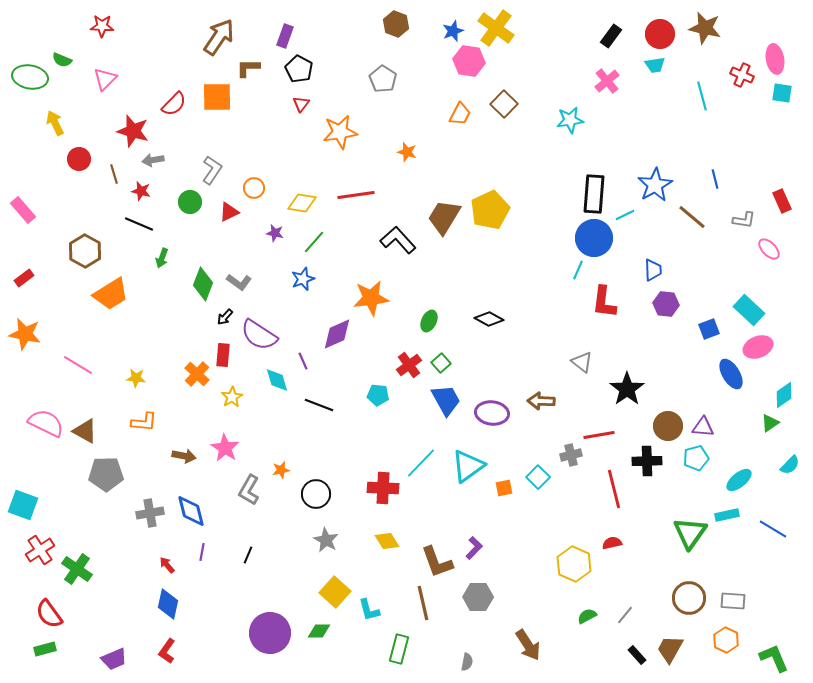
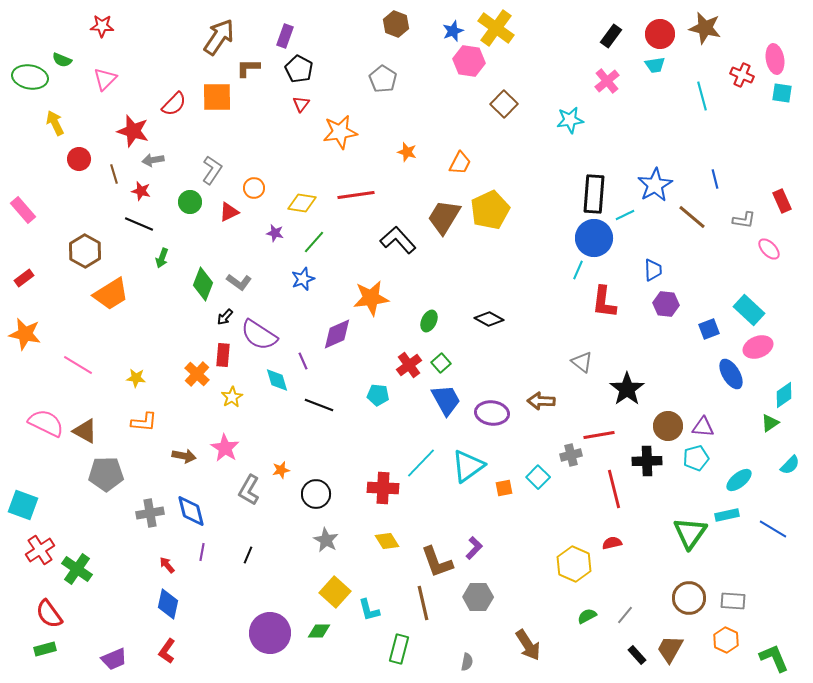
orange trapezoid at (460, 114): moved 49 px down
